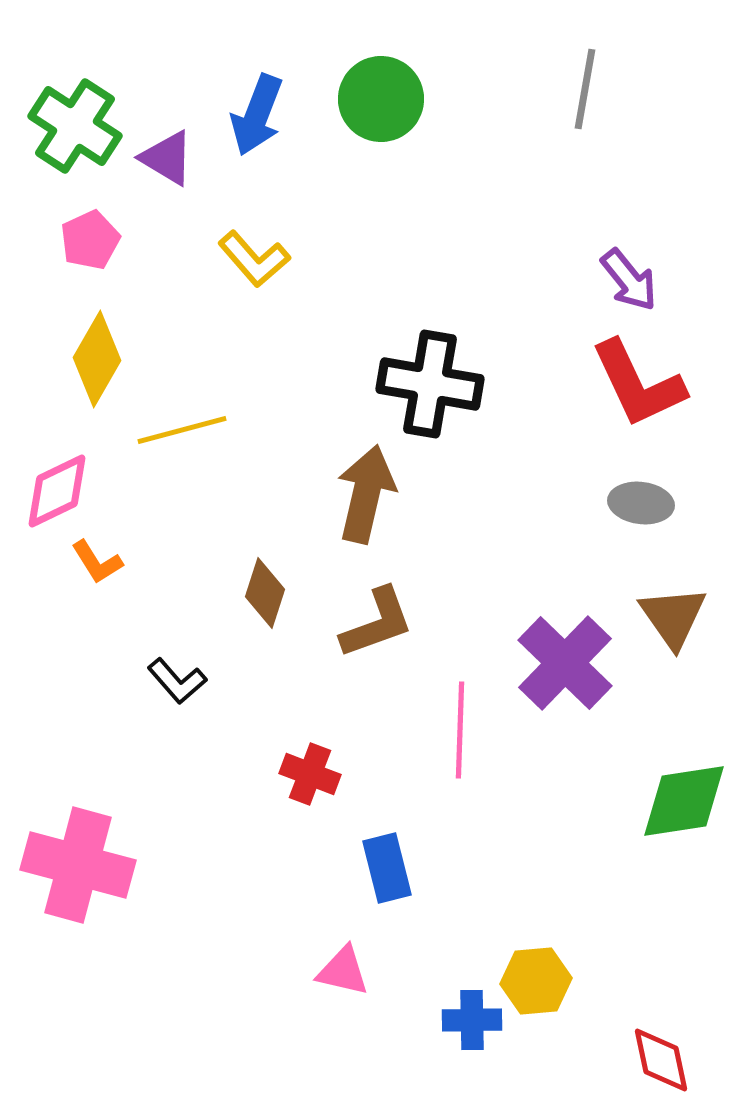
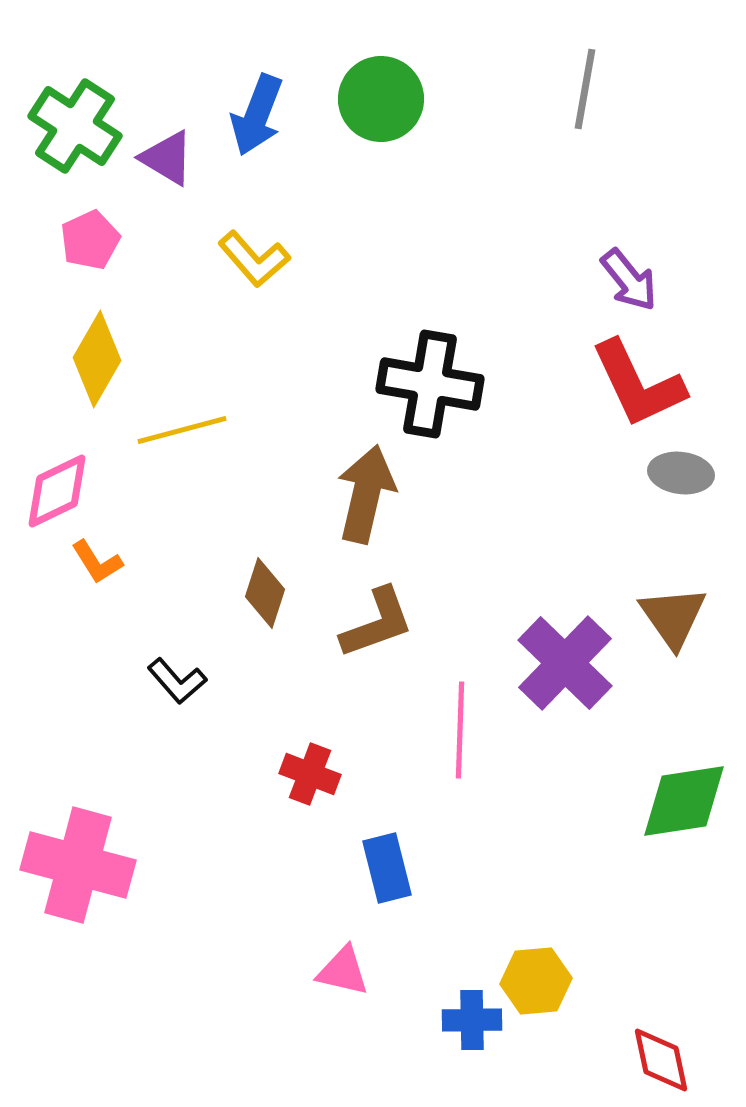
gray ellipse: moved 40 px right, 30 px up
